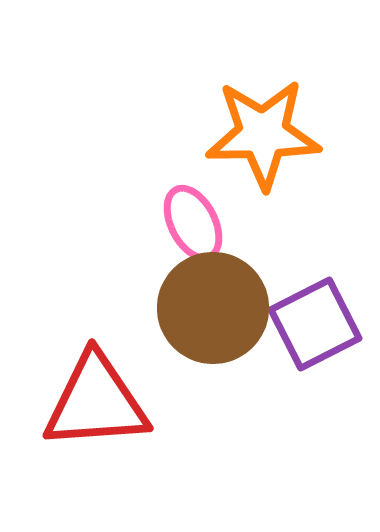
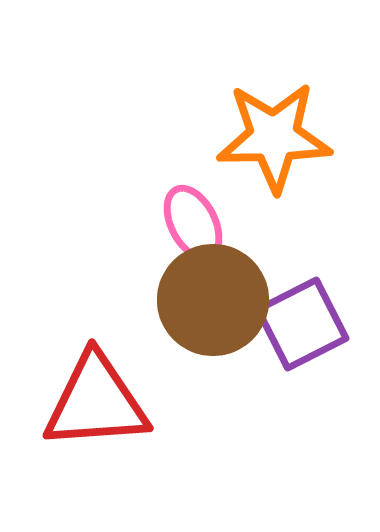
orange star: moved 11 px right, 3 px down
brown circle: moved 8 px up
purple square: moved 13 px left
